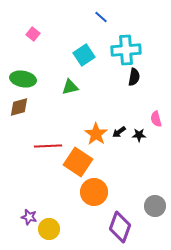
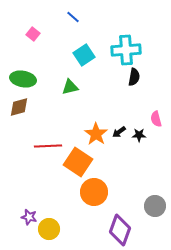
blue line: moved 28 px left
purple diamond: moved 3 px down
